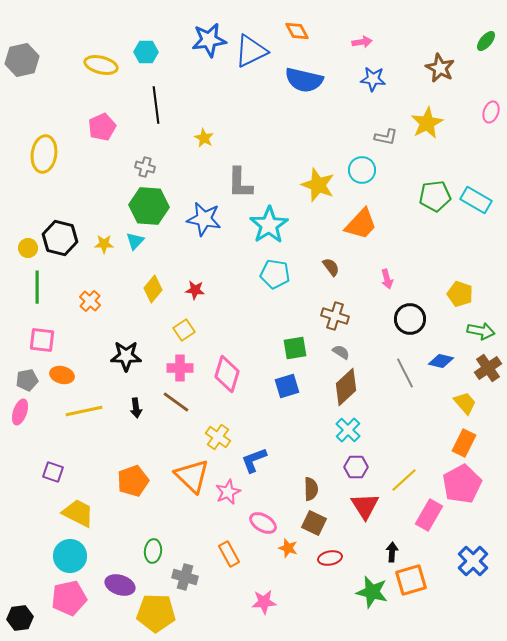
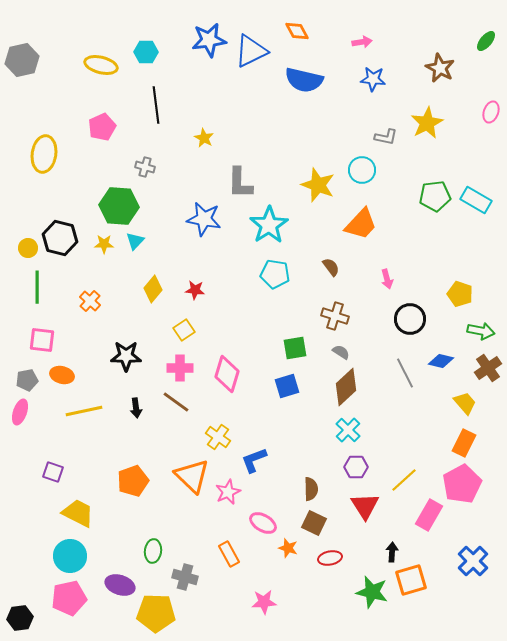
green hexagon at (149, 206): moved 30 px left
